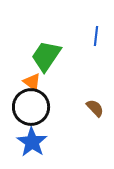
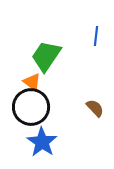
blue star: moved 10 px right
